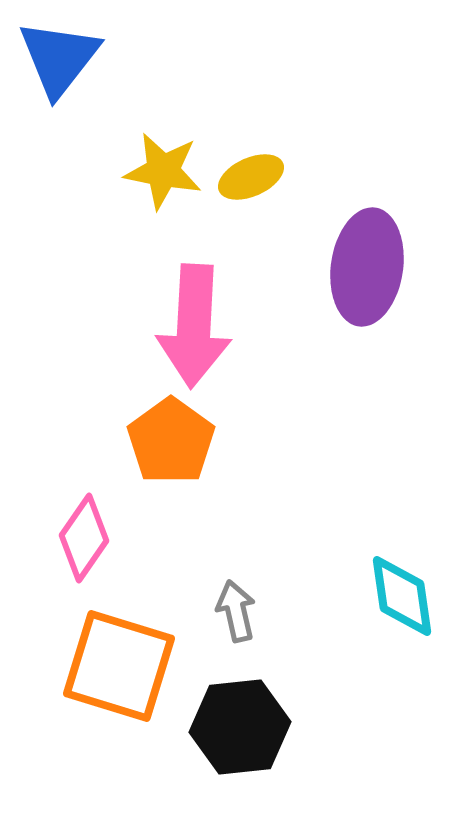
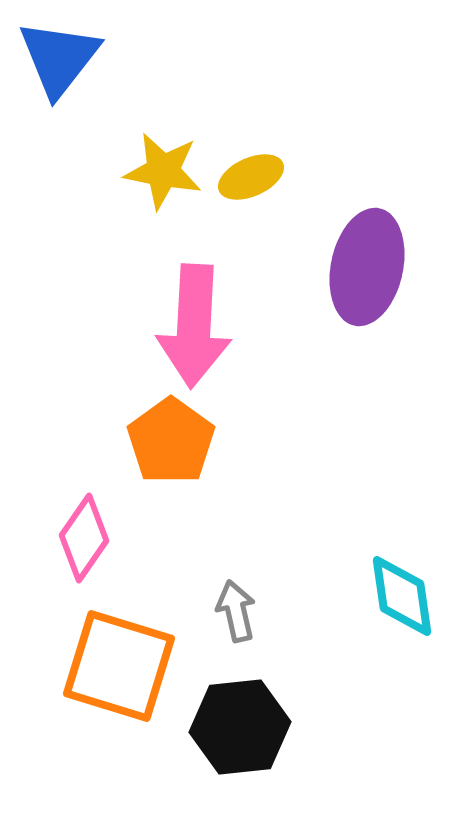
purple ellipse: rotated 4 degrees clockwise
